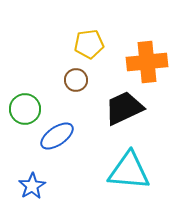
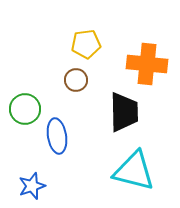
yellow pentagon: moved 3 px left
orange cross: moved 2 px down; rotated 12 degrees clockwise
black trapezoid: moved 4 px down; rotated 114 degrees clockwise
blue ellipse: rotated 64 degrees counterclockwise
cyan triangle: moved 5 px right; rotated 9 degrees clockwise
blue star: rotated 12 degrees clockwise
